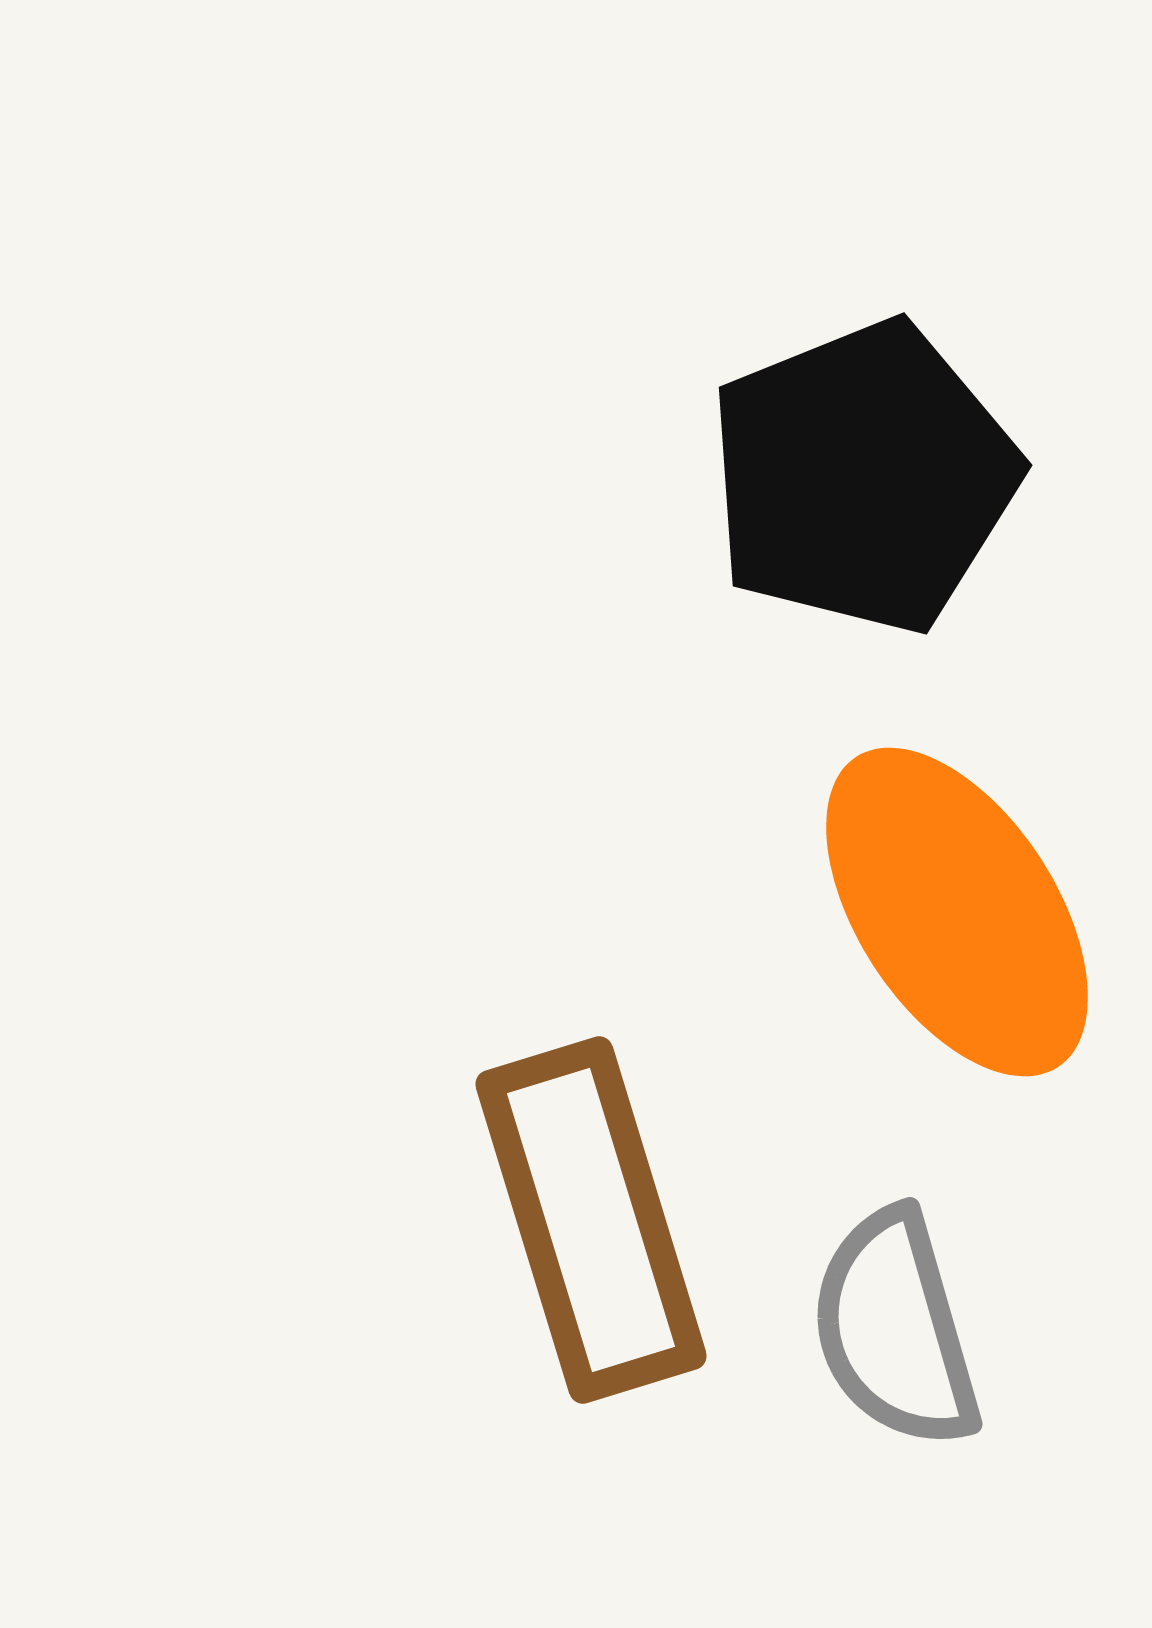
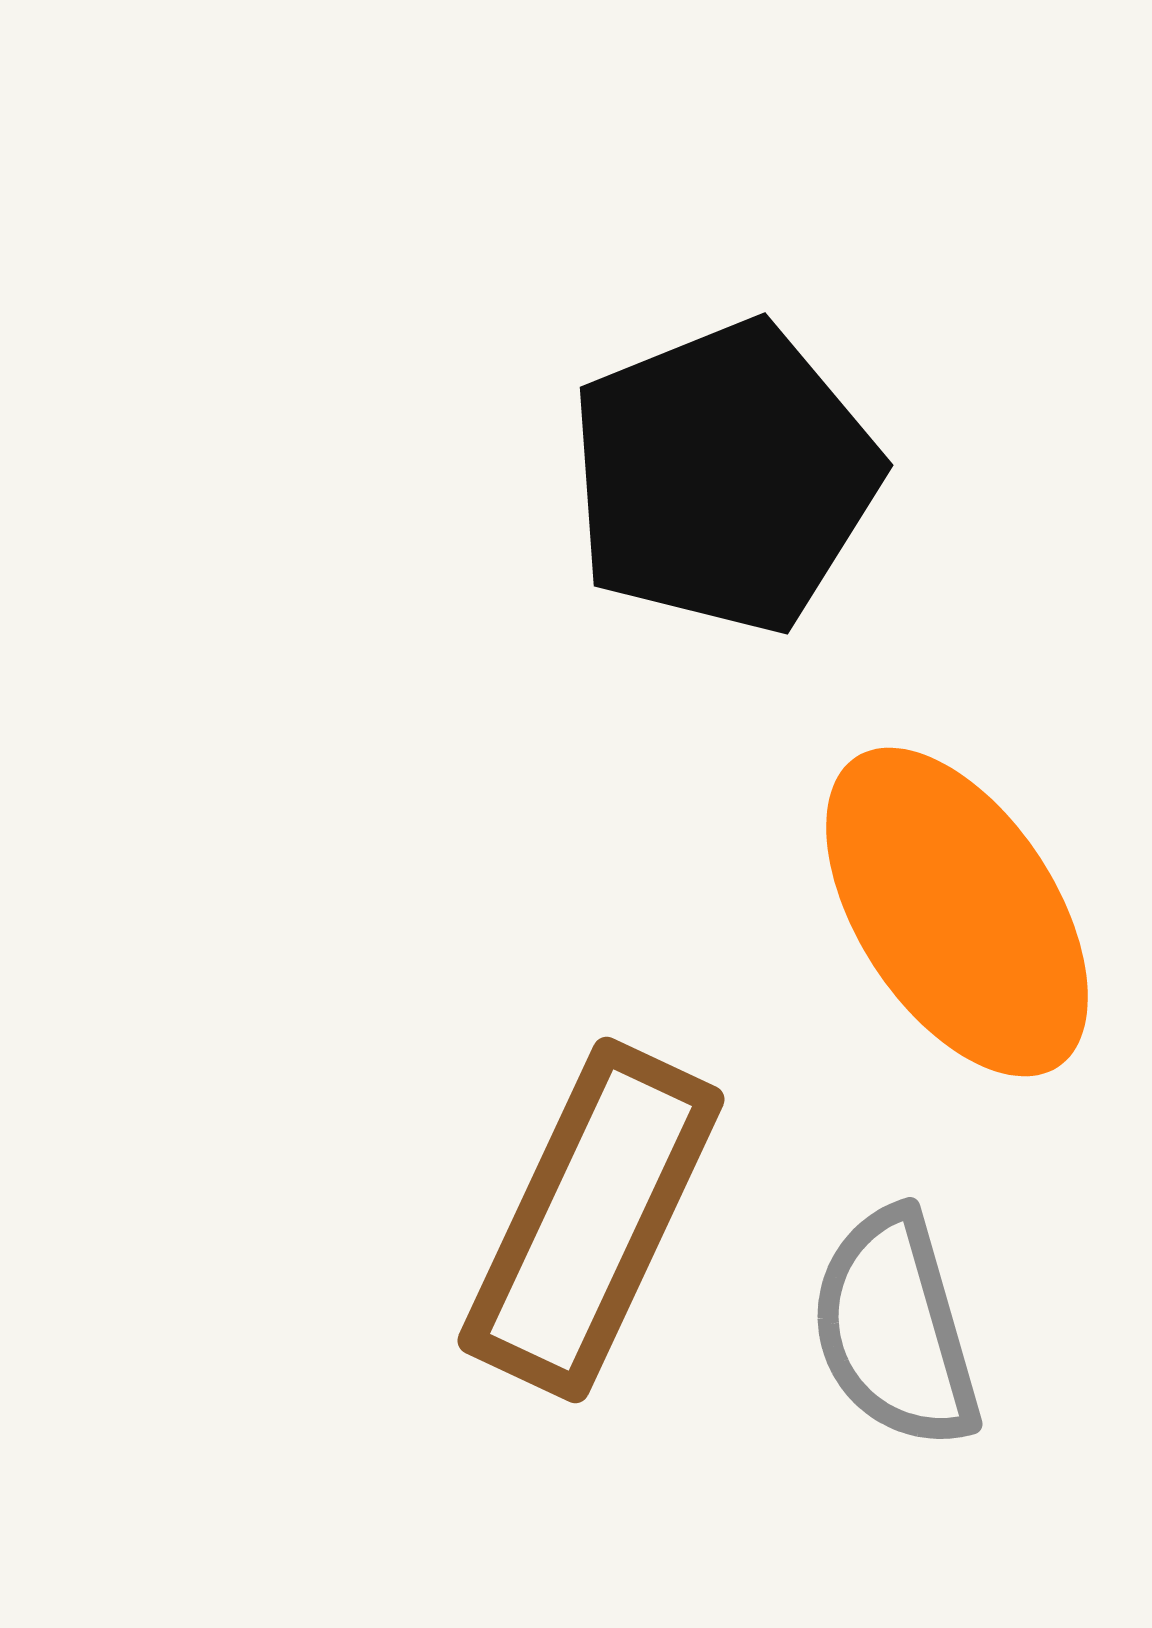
black pentagon: moved 139 px left
brown rectangle: rotated 42 degrees clockwise
